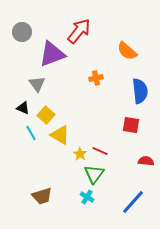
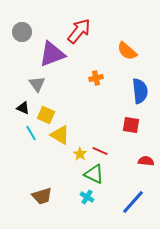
yellow square: rotated 18 degrees counterclockwise
green triangle: rotated 40 degrees counterclockwise
